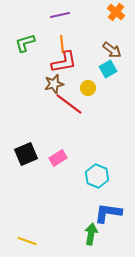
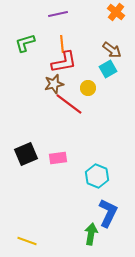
purple line: moved 2 px left, 1 px up
pink rectangle: rotated 24 degrees clockwise
blue L-shape: rotated 108 degrees clockwise
